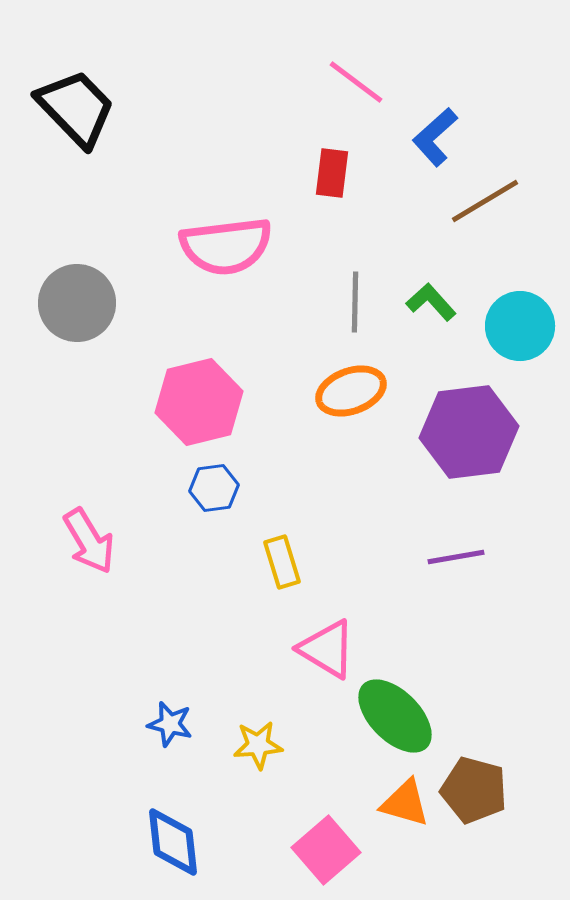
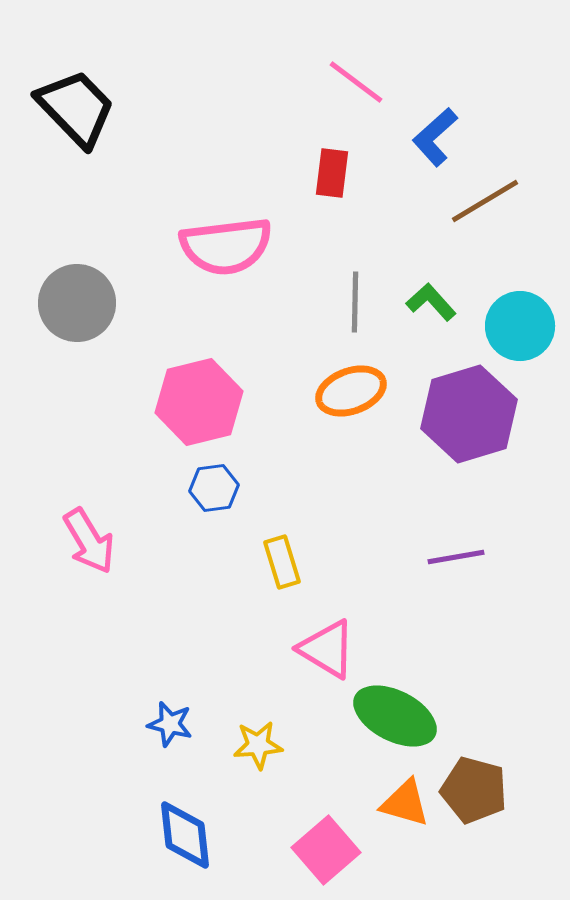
purple hexagon: moved 18 px up; rotated 10 degrees counterclockwise
green ellipse: rotated 18 degrees counterclockwise
blue diamond: moved 12 px right, 7 px up
